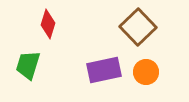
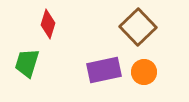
green trapezoid: moved 1 px left, 2 px up
orange circle: moved 2 px left
